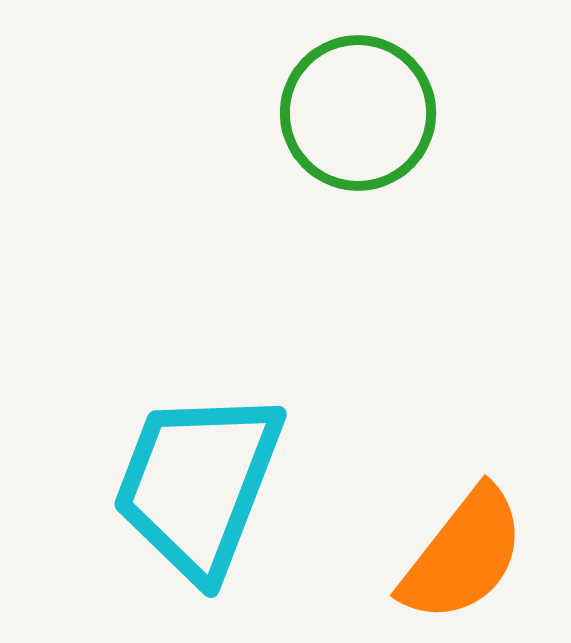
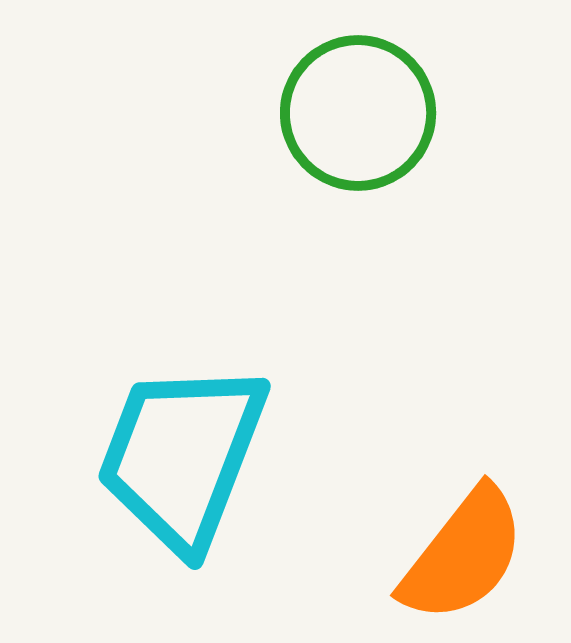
cyan trapezoid: moved 16 px left, 28 px up
